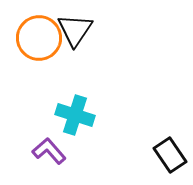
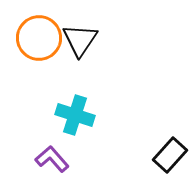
black triangle: moved 5 px right, 10 px down
purple L-shape: moved 3 px right, 8 px down
black rectangle: rotated 76 degrees clockwise
